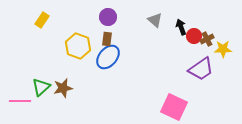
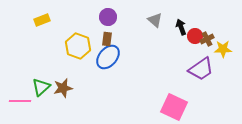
yellow rectangle: rotated 35 degrees clockwise
red circle: moved 1 px right
